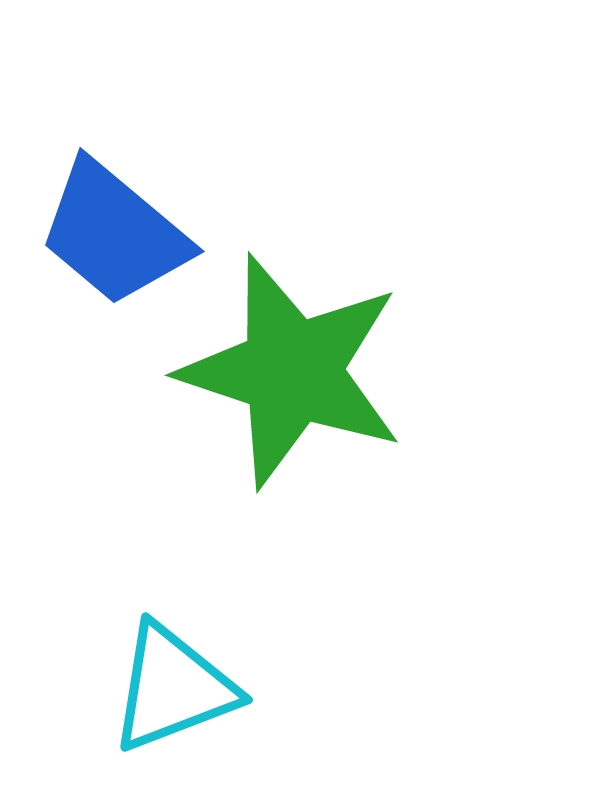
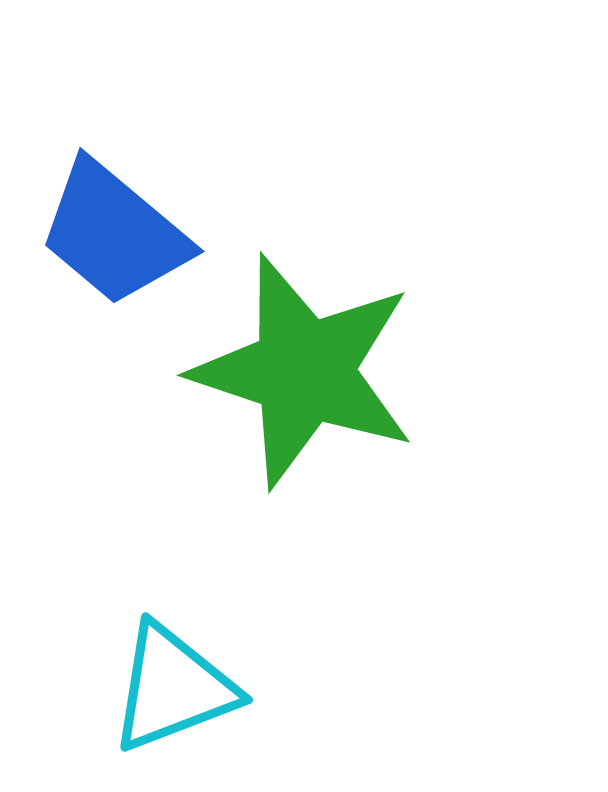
green star: moved 12 px right
